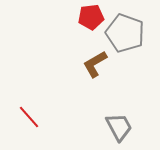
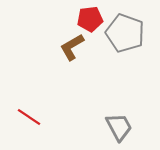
red pentagon: moved 1 px left, 2 px down
brown L-shape: moved 23 px left, 17 px up
red line: rotated 15 degrees counterclockwise
